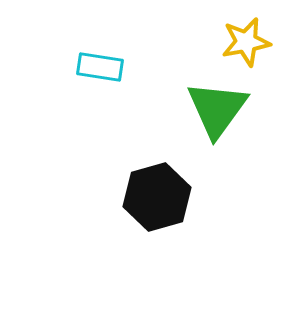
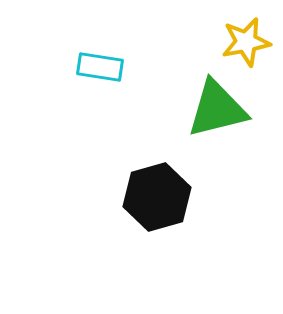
green triangle: rotated 40 degrees clockwise
